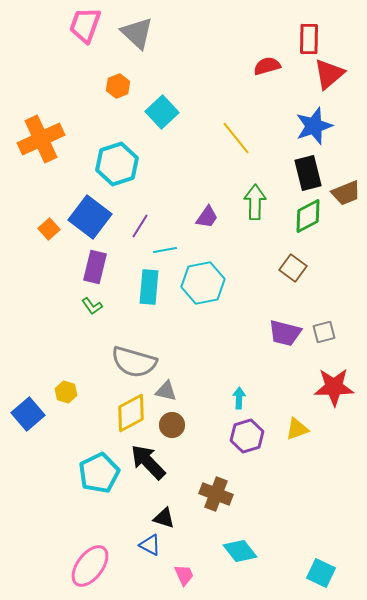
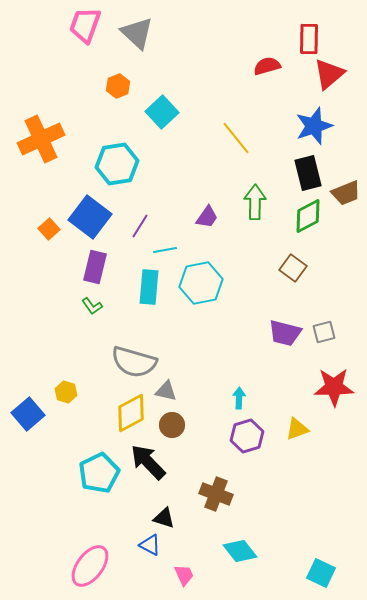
cyan hexagon at (117, 164): rotated 9 degrees clockwise
cyan hexagon at (203, 283): moved 2 px left
